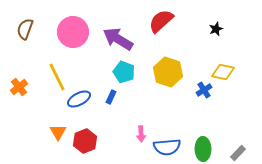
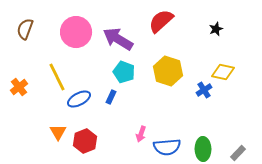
pink circle: moved 3 px right
yellow hexagon: moved 1 px up
pink arrow: rotated 21 degrees clockwise
